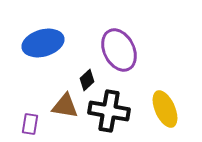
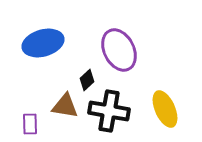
purple rectangle: rotated 10 degrees counterclockwise
